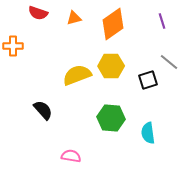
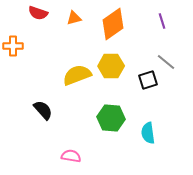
gray line: moved 3 px left
